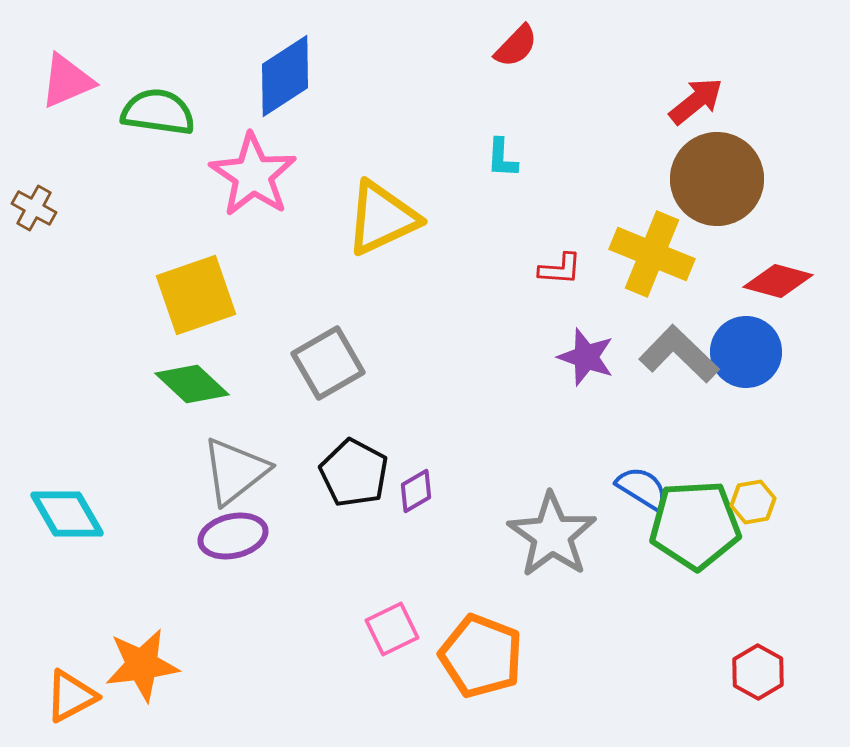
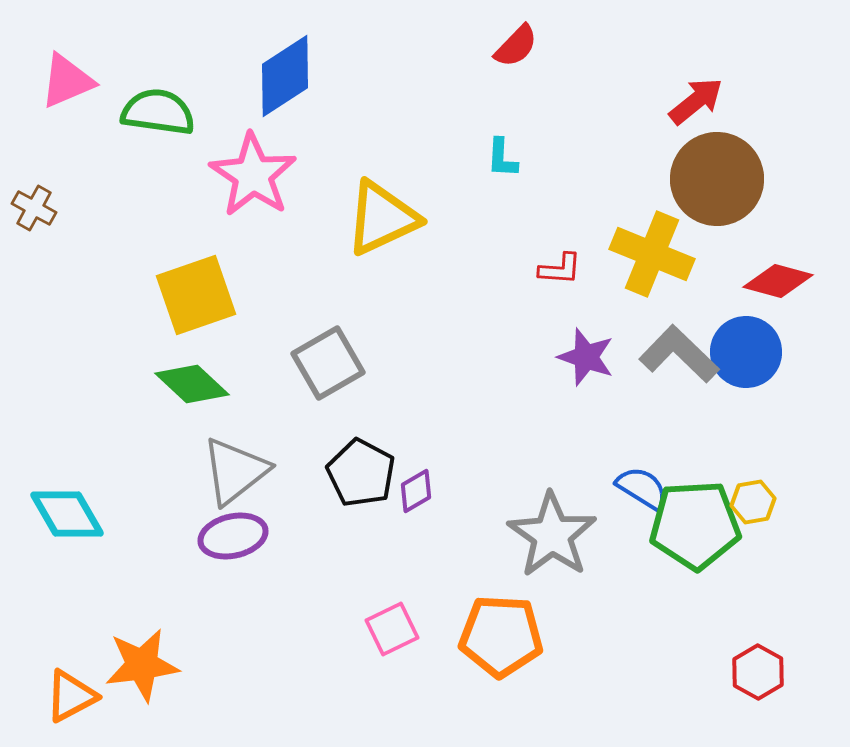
black pentagon: moved 7 px right
orange pentagon: moved 20 px right, 20 px up; rotated 18 degrees counterclockwise
